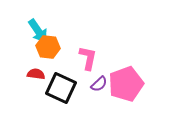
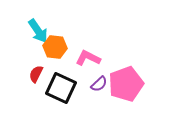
orange hexagon: moved 7 px right
pink L-shape: rotated 75 degrees counterclockwise
red semicircle: rotated 72 degrees counterclockwise
